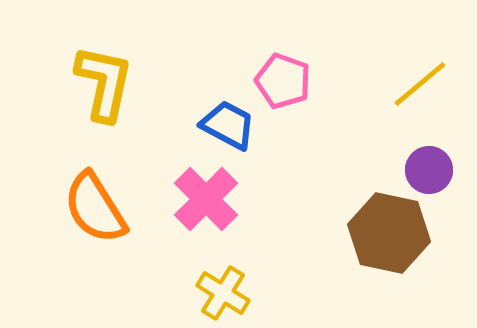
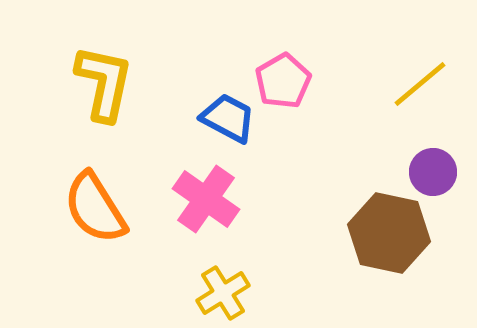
pink pentagon: rotated 22 degrees clockwise
blue trapezoid: moved 7 px up
purple circle: moved 4 px right, 2 px down
pink cross: rotated 10 degrees counterclockwise
yellow cross: rotated 26 degrees clockwise
